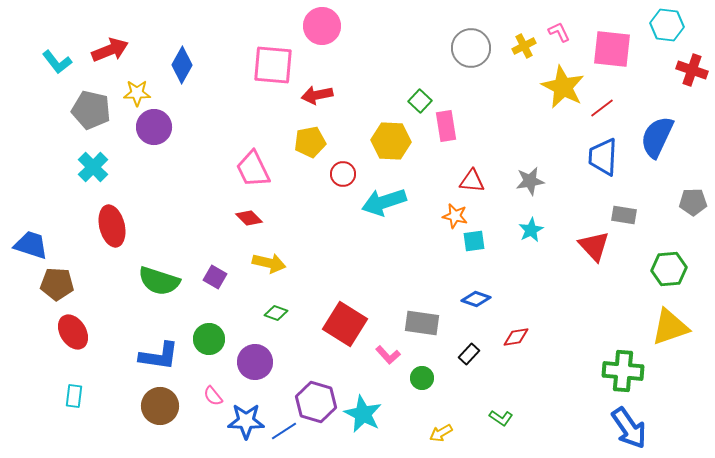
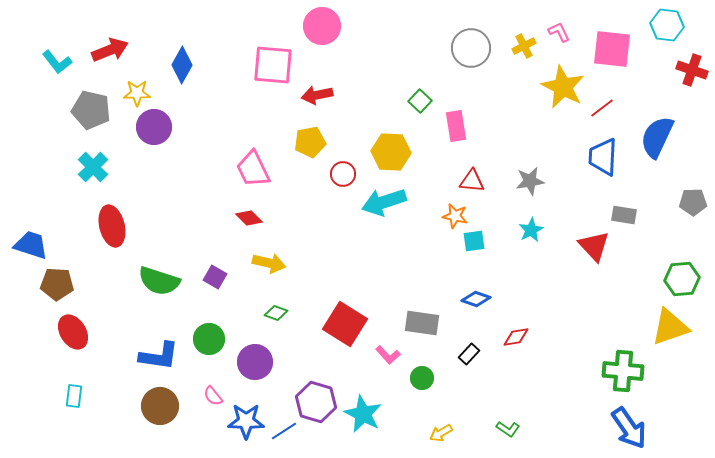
pink rectangle at (446, 126): moved 10 px right
yellow hexagon at (391, 141): moved 11 px down
green hexagon at (669, 269): moved 13 px right, 10 px down
green L-shape at (501, 418): moved 7 px right, 11 px down
